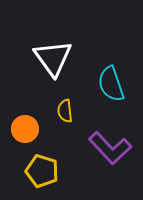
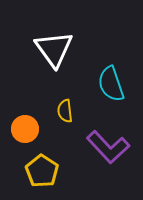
white triangle: moved 1 px right, 9 px up
purple L-shape: moved 2 px left, 1 px up
yellow pentagon: rotated 16 degrees clockwise
